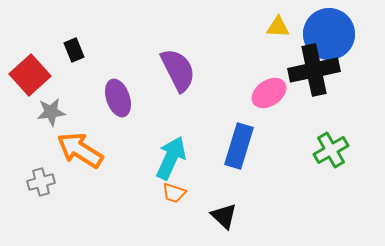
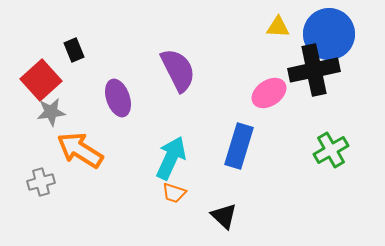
red square: moved 11 px right, 5 px down
